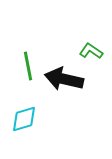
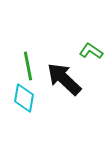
black arrow: rotated 30 degrees clockwise
cyan diamond: moved 21 px up; rotated 64 degrees counterclockwise
